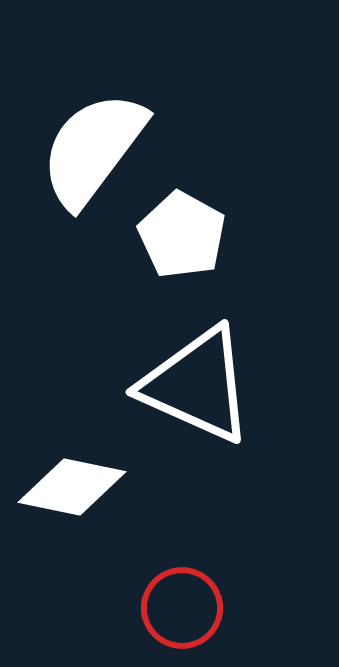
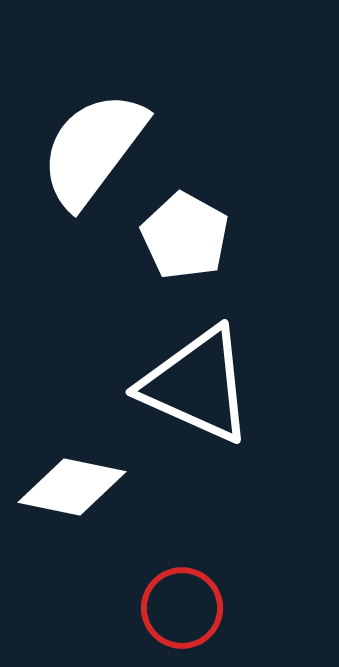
white pentagon: moved 3 px right, 1 px down
